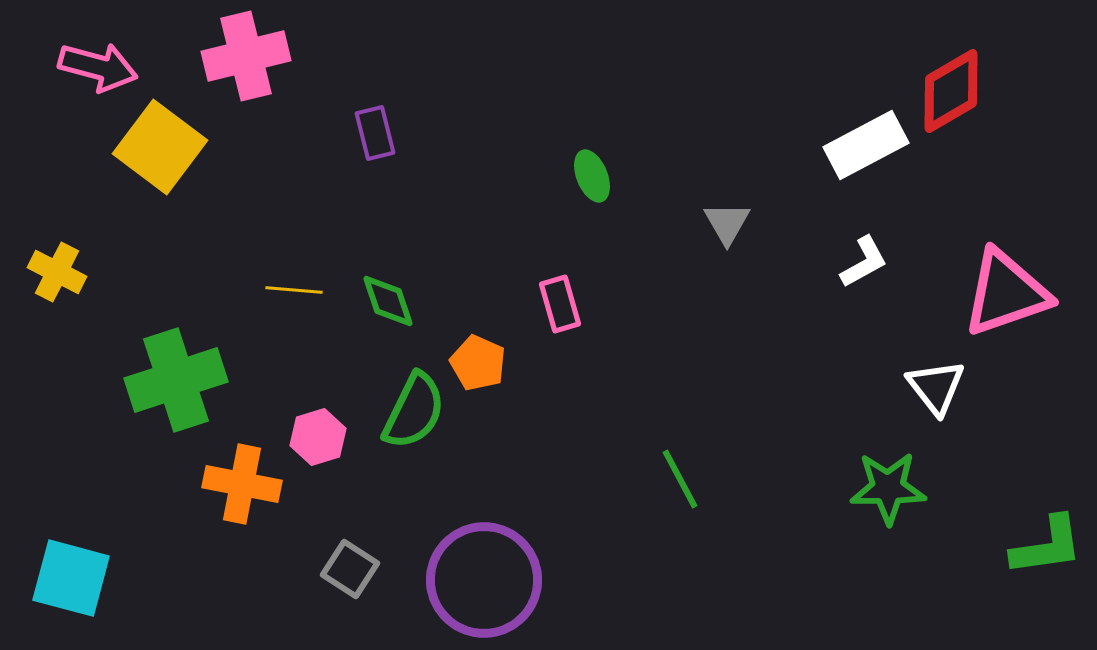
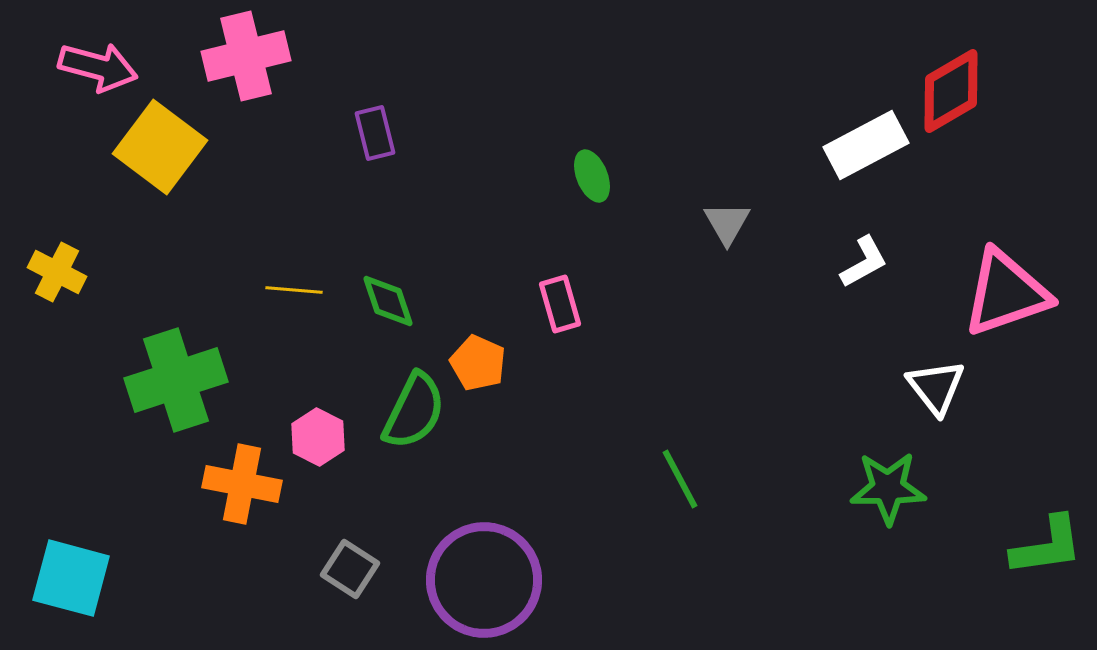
pink hexagon: rotated 16 degrees counterclockwise
